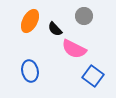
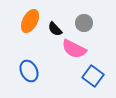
gray circle: moved 7 px down
blue ellipse: moved 1 px left; rotated 15 degrees counterclockwise
